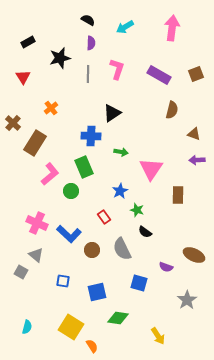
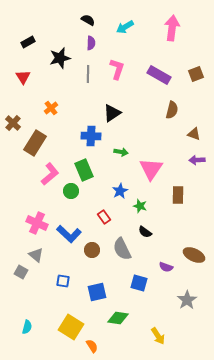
green rectangle at (84, 167): moved 3 px down
green star at (137, 210): moved 3 px right, 4 px up
